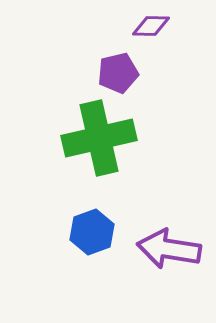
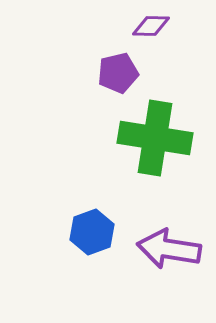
green cross: moved 56 px right; rotated 22 degrees clockwise
